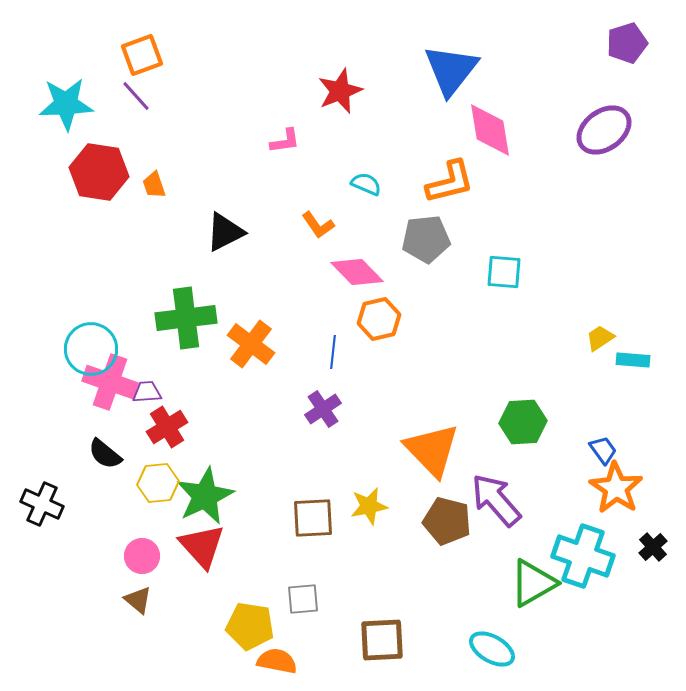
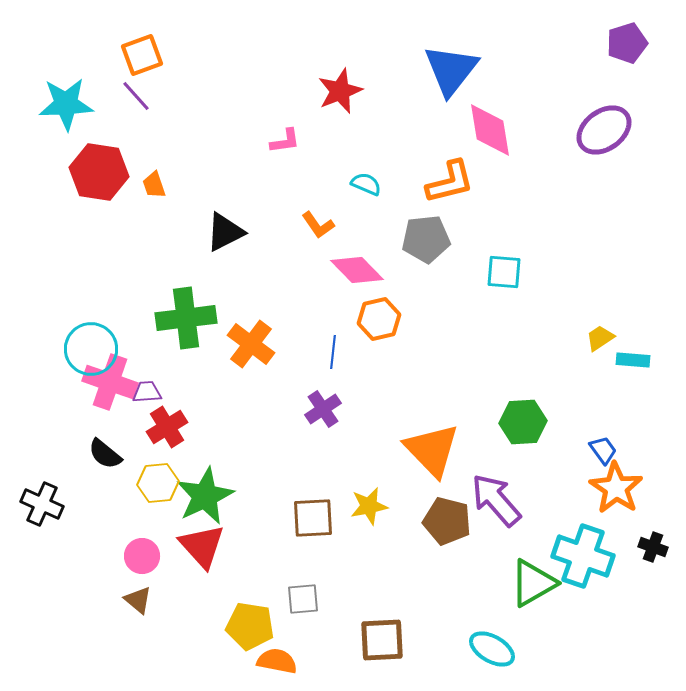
pink diamond at (357, 272): moved 2 px up
black cross at (653, 547): rotated 28 degrees counterclockwise
